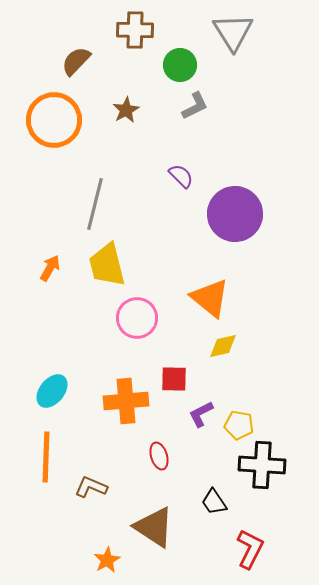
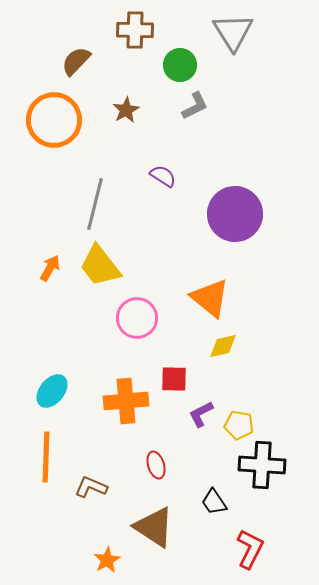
purple semicircle: moved 18 px left; rotated 12 degrees counterclockwise
yellow trapezoid: moved 7 px left, 1 px down; rotated 24 degrees counterclockwise
red ellipse: moved 3 px left, 9 px down
